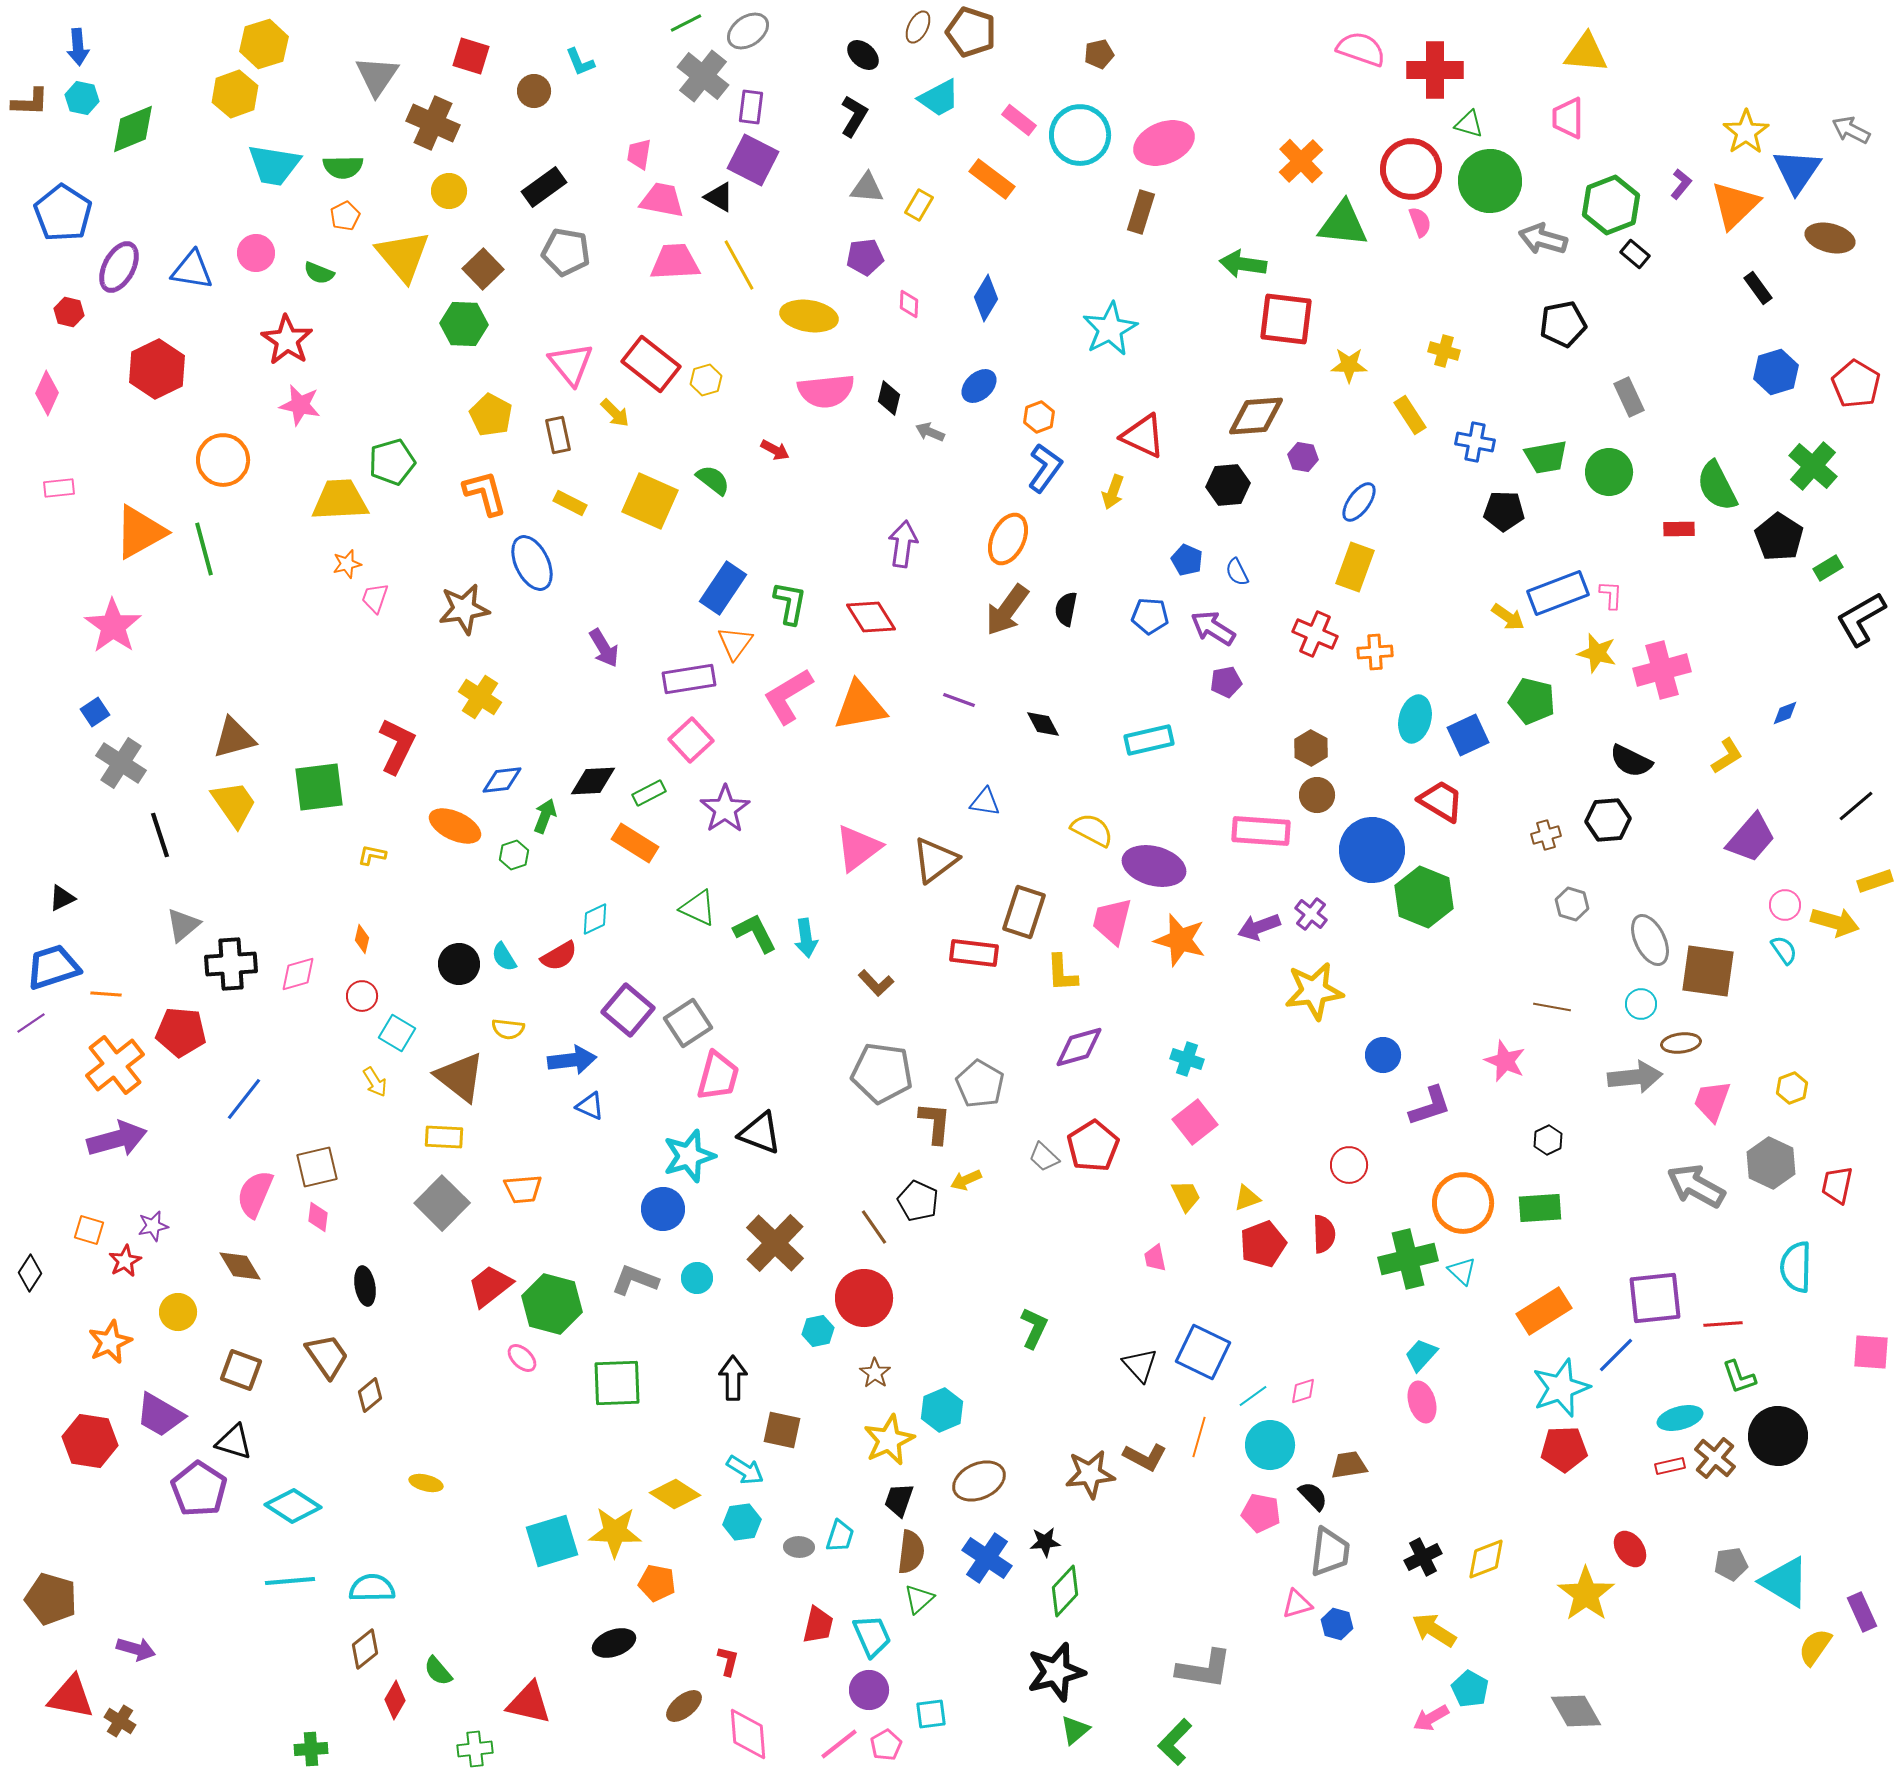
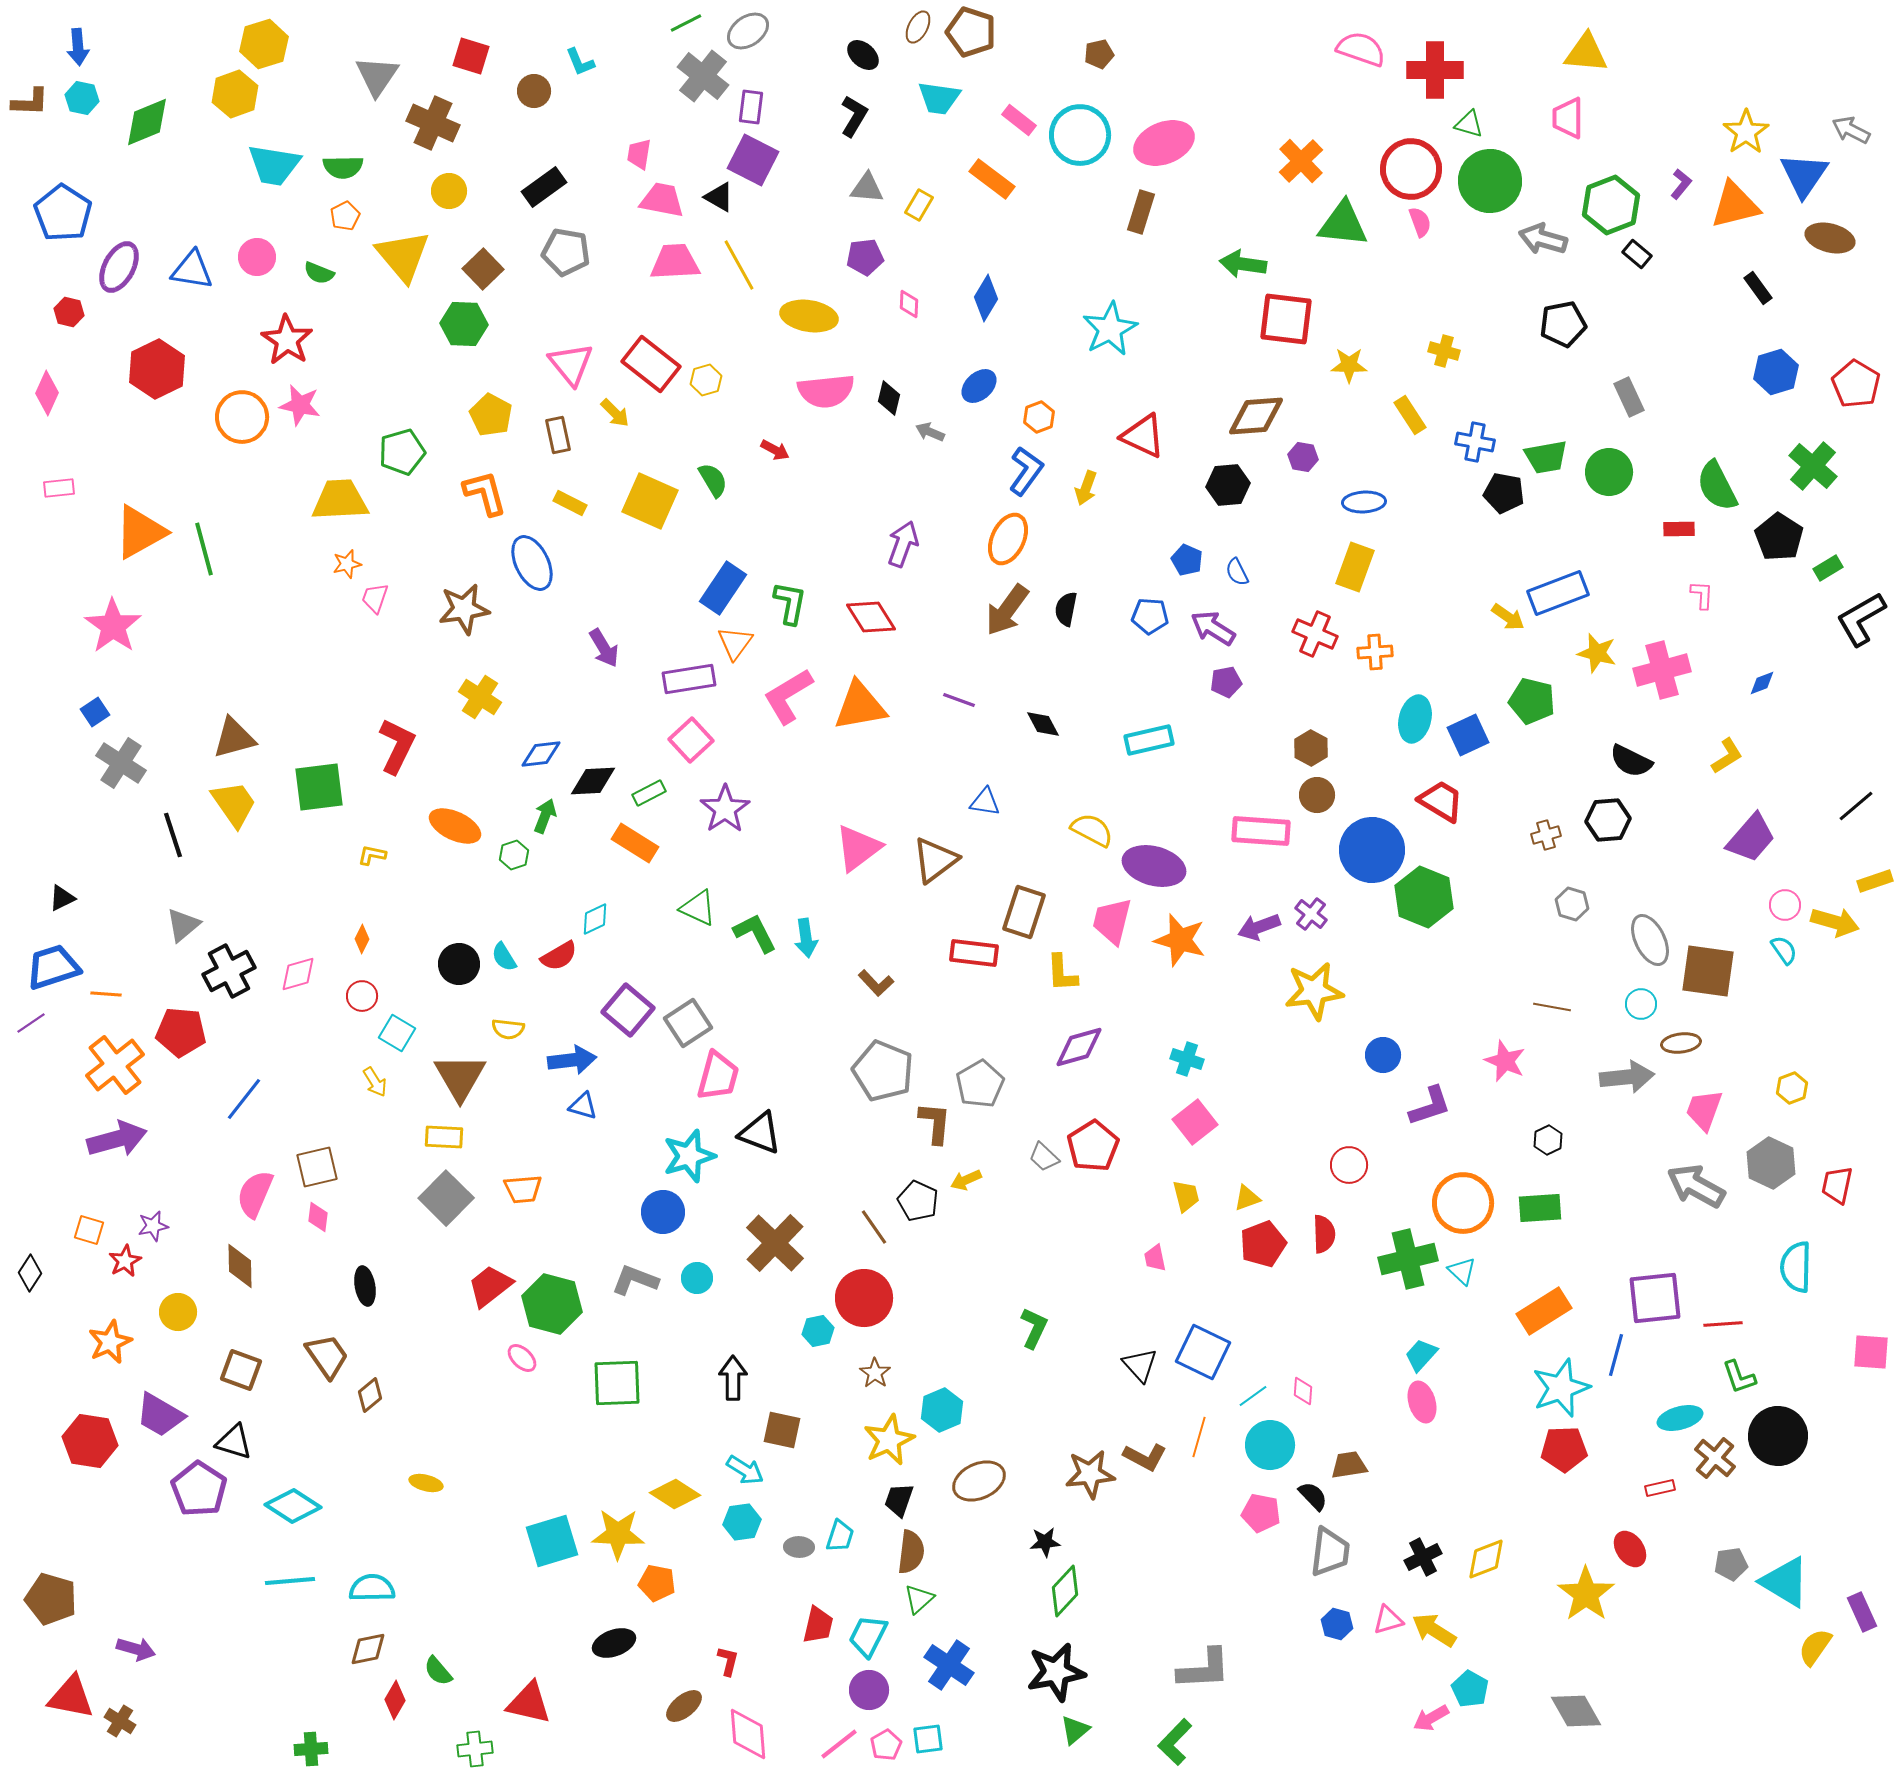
cyan trapezoid at (939, 98): rotated 36 degrees clockwise
green diamond at (133, 129): moved 14 px right, 7 px up
blue triangle at (1797, 171): moved 7 px right, 4 px down
orange triangle at (1735, 205): rotated 30 degrees clockwise
pink circle at (256, 253): moved 1 px right, 4 px down
black rectangle at (1635, 254): moved 2 px right
orange circle at (223, 460): moved 19 px right, 43 px up
green pentagon at (392, 462): moved 10 px right, 10 px up
blue L-shape at (1045, 468): moved 19 px left, 3 px down
green semicircle at (713, 480): rotated 21 degrees clockwise
yellow arrow at (1113, 492): moved 27 px left, 4 px up
blue ellipse at (1359, 502): moved 5 px right; rotated 51 degrees clockwise
black pentagon at (1504, 511): moved 18 px up; rotated 9 degrees clockwise
purple arrow at (903, 544): rotated 12 degrees clockwise
pink L-shape at (1611, 595): moved 91 px right
blue diamond at (1785, 713): moved 23 px left, 30 px up
blue diamond at (502, 780): moved 39 px right, 26 px up
black line at (160, 835): moved 13 px right
orange diamond at (362, 939): rotated 12 degrees clockwise
black cross at (231, 964): moved 2 px left, 7 px down; rotated 24 degrees counterclockwise
gray pentagon at (882, 1073): moved 1 px right, 2 px up; rotated 14 degrees clockwise
brown triangle at (460, 1077): rotated 22 degrees clockwise
gray arrow at (1635, 1077): moved 8 px left
gray pentagon at (980, 1084): rotated 12 degrees clockwise
pink trapezoid at (1712, 1101): moved 8 px left, 9 px down
blue triangle at (590, 1106): moved 7 px left; rotated 8 degrees counterclockwise
yellow trapezoid at (1186, 1196): rotated 12 degrees clockwise
gray square at (442, 1203): moved 4 px right, 5 px up
blue circle at (663, 1209): moved 3 px down
brown diamond at (240, 1266): rotated 30 degrees clockwise
blue line at (1616, 1355): rotated 30 degrees counterclockwise
pink diamond at (1303, 1391): rotated 68 degrees counterclockwise
red rectangle at (1670, 1466): moved 10 px left, 22 px down
yellow star at (615, 1532): moved 3 px right, 2 px down
blue cross at (987, 1558): moved 38 px left, 107 px down
pink triangle at (1297, 1604): moved 91 px right, 16 px down
cyan trapezoid at (872, 1636): moved 4 px left; rotated 129 degrees counterclockwise
brown diamond at (365, 1649): moved 3 px right; rotated 27 degrees clockwise
gray L-shape at (1204, 1669): rotated 12 degrees counterclockwise
black star at (1056, 1672): rotated 4 degrees clockwise
cyan square at (931, 1714): moved 3 px left, 25 px down
